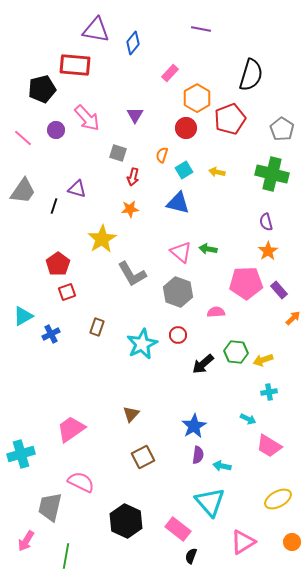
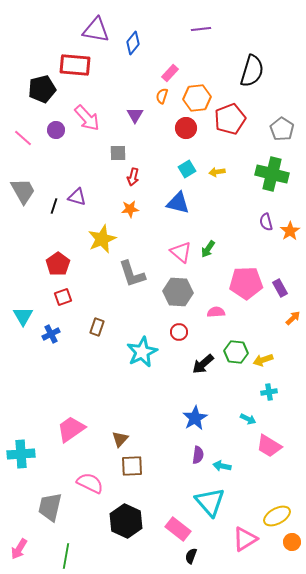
purple line at (201, 29): rotated 18 degrees counterclockwise
black semicircle at (251, 75): moved 1 px right, 4 px up
orange hexagon at (197, 98): rotated 24 degrees clockwise
gray square at (118, 153): rotated 18 degrees counterclockwise
orange semicircle at (162, 155): moved 59 px up
cyan square at (184, 170): moved 3 px right, 1 px up
yellow arrow at (217, 172): rotated 21 degrees counterclockwise
purple triangle at (77, 189): moved 8 px down
gray trapezoid at (23, 191): rotated 64 degrees counterclockwise
yellow star at (102, 239): rotated 8 degrees clockwise
green arrow at (208, 249): rotated 66 degrees counterclockwise
orange star at (268, 251): moved 22 px right, 20 px up
gray L-shape at (132, 274): rotated 12 degrees clockwise
purple rectangle at (279, 290): moved 1 px right, 2 px up; rotated 12 degrees clockwise
red square at (67, 292): moved 4 px left, 5 px down
gray hexagon at (178, 292): rotated 16 degrees counterclockwise
cyan triangle at (23, 316): rotated 30 degrees counterclockwise
red circle at (178, 335): moved 1 px right, 3 px up
cyan star at (142, 344): moved 8 px down
brown triangle at (131, 414): moved 11 px left, 25 px down
blue star at (194, 426): moved 1 px right, 8 px up
cyan cross at (21, 454): rotated 12 degrees clockwise
brown square at (143, 457): moved 11 px left, 9 px down; rotated 25 degrees clockwise
pink semicircle at (81, 482): moved 9 px right, 1 px down
yellow ellipse at (278, 499): moved 1 px left, 17 px down
pink arrow at (26, 541): moved 7 px left, 8 px down
pink triangle at (243, 542): moved 2 px right, 3 px up
